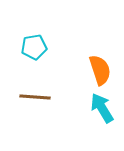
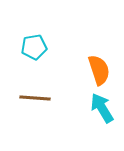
orange semicircle: moved 1 px left
brown line: moved 1 px down
